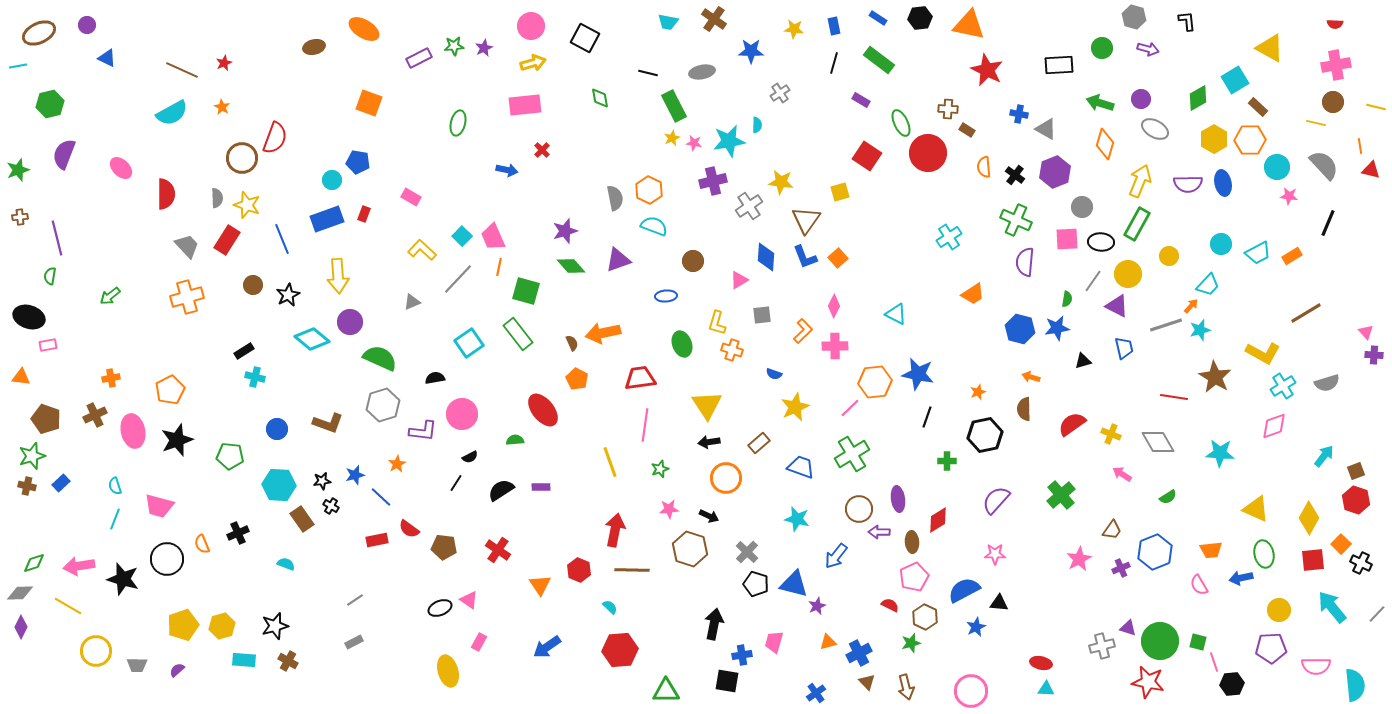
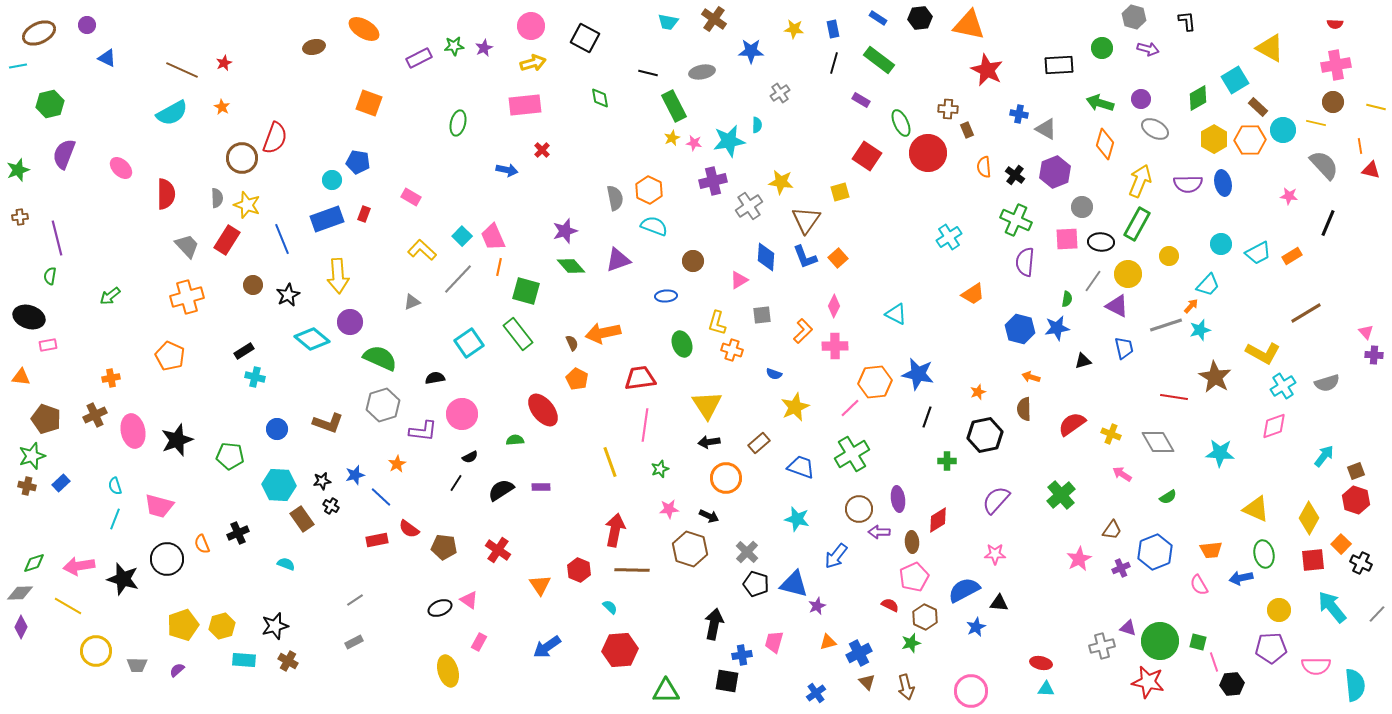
blue rectangle at (834, 26): moved 1 px left, 3 px down
brown rectangle at (967, 130): rotated 35 degrees clockwise
cyan circle at (1277, 167): moved 6 px right, 37 px up
orange pentagon at (170, 390): moved 34 px up; rotated 20 degrees counterclockwise
